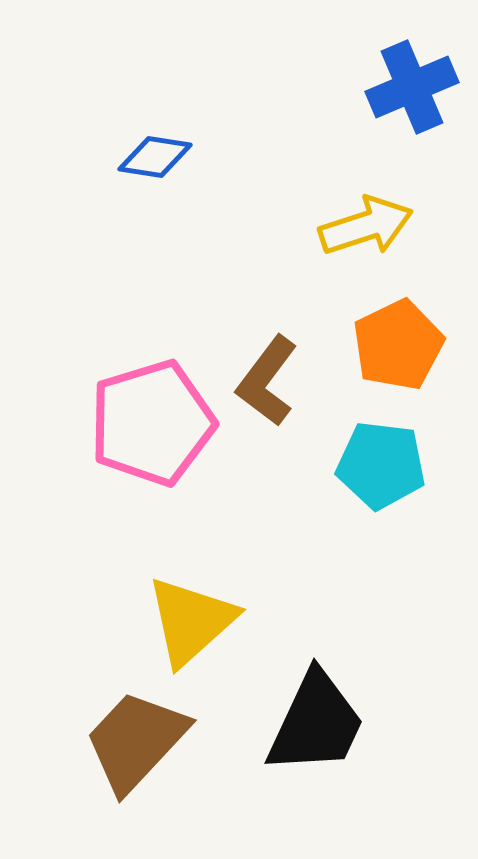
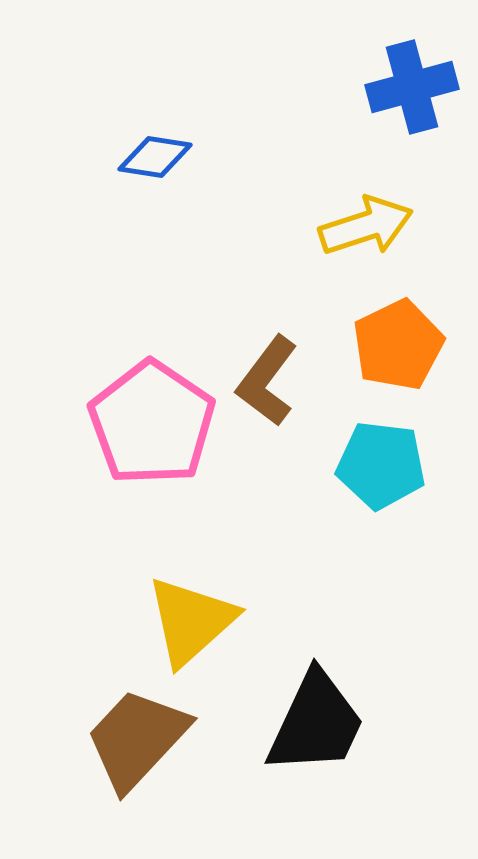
blue cross: rotated 8 degrees clockwise
pink pentagon: rotated 21 degrees counterclockwise
brown trapezoid: moved 1 px right, 2 px up
